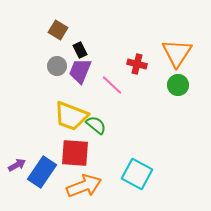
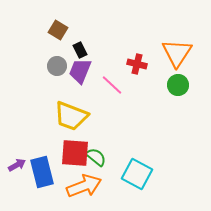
green semicircle: moved 32 px down
blue rectangle: rotated 48 degrees counterclockwise
